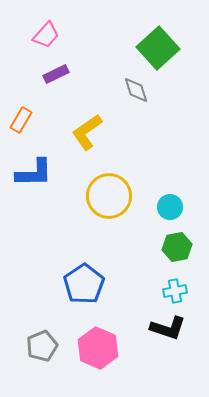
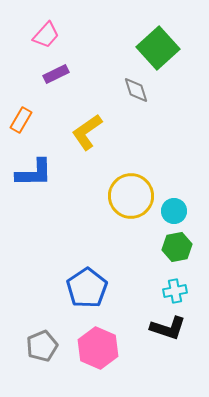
yellow circle: moved 22 px right
cyan circle: moved 4 px right, 4 px down
blue pentagon: moved 3 px right, 4 px down
